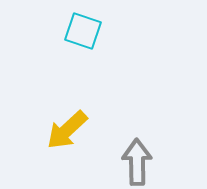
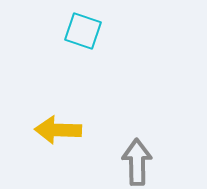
yellow arrow: moved 9 px left; rotated 45 degrees clockwise
